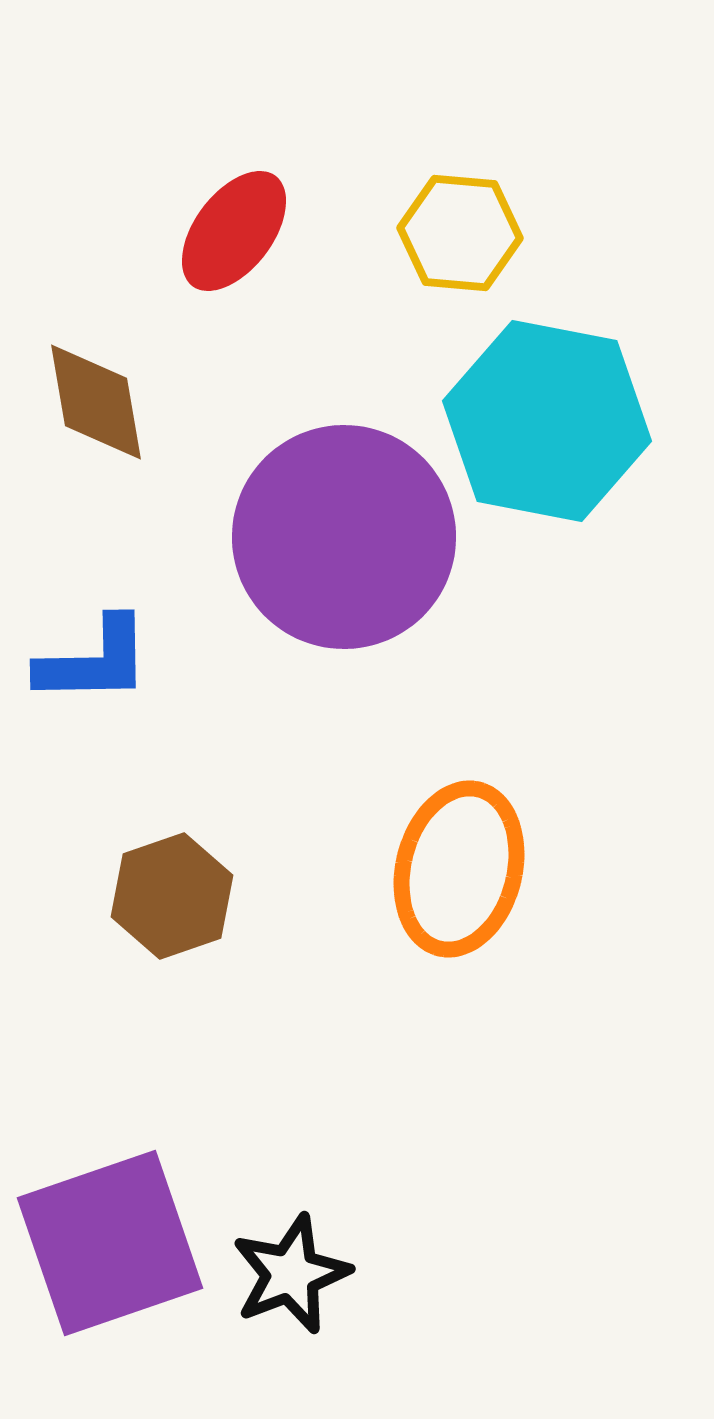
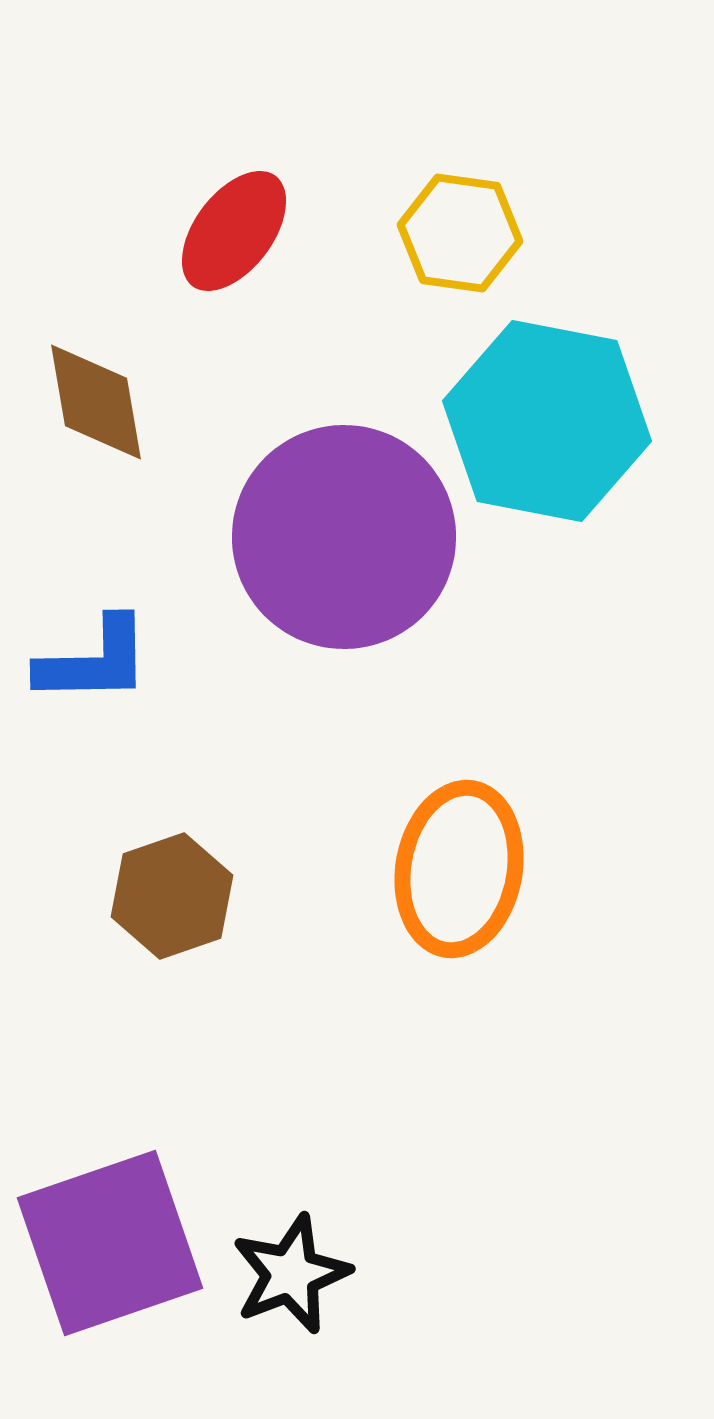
yellow hexagon: rotated 3 degrees clockwise
orange ellipse: rotated 4 degrees counterclockwise
